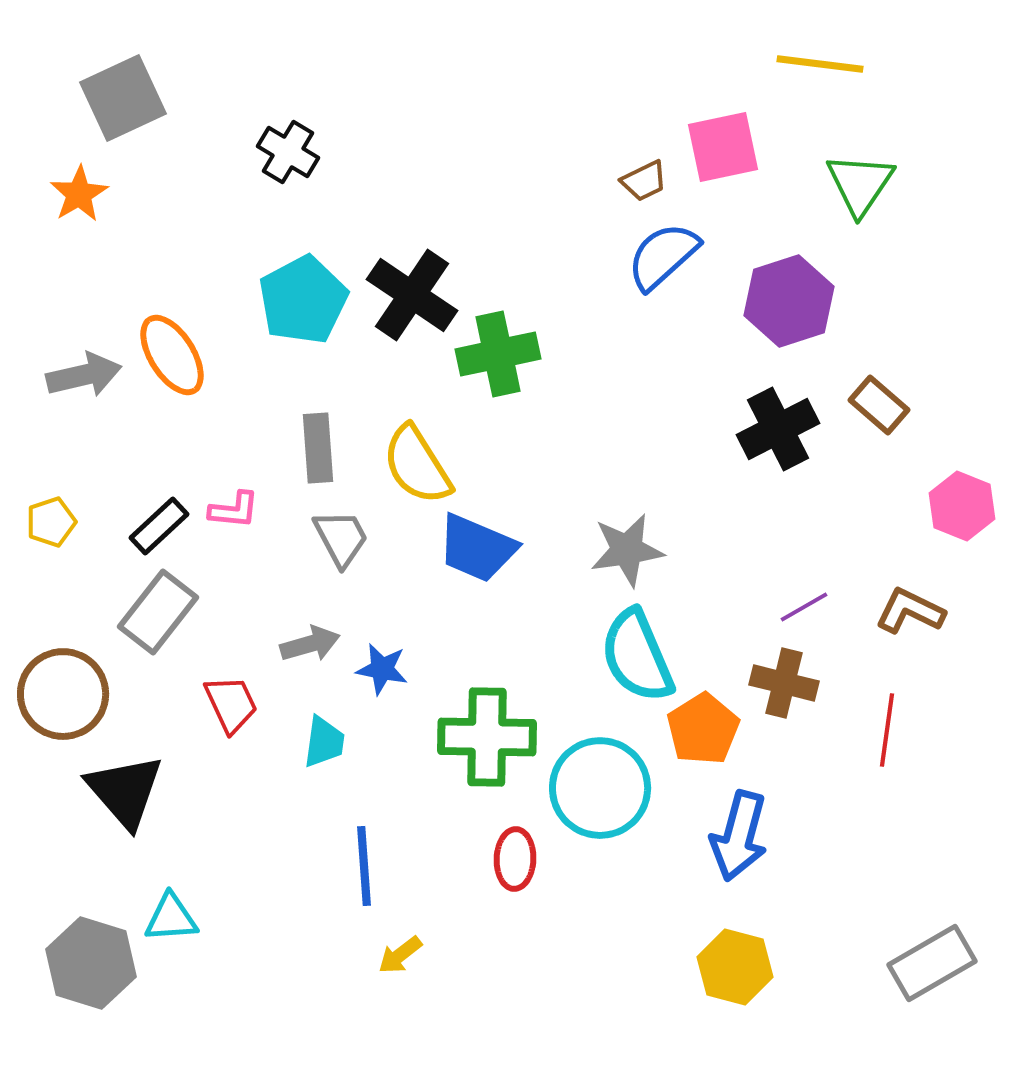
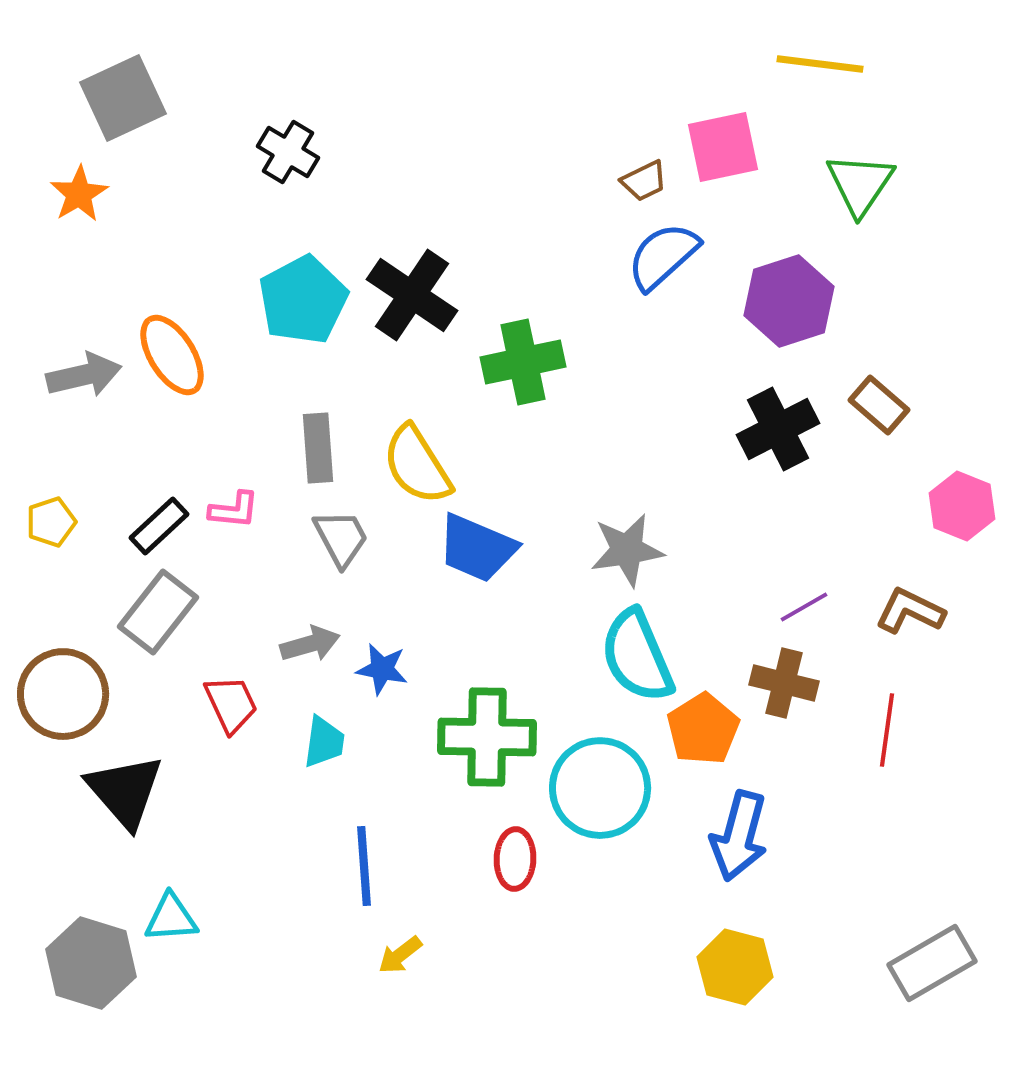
green cross at (498, 354): moved 25 px right, 8 px down
